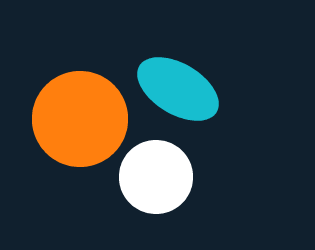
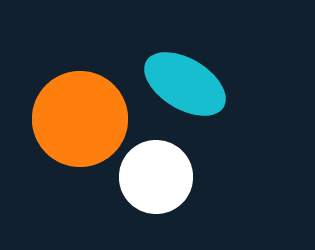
cyan ellipse: moved 7 px right, 5 px up
